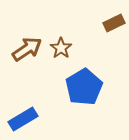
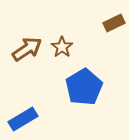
brown star: moved 1 px right, 1 px up
